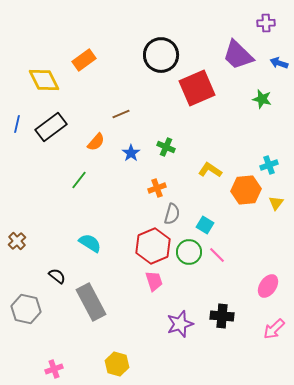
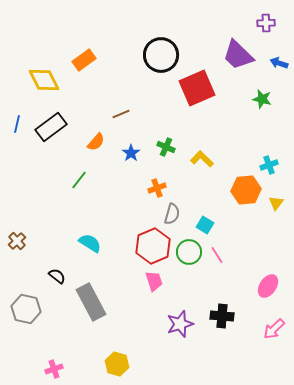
yellow L-shape: moved 8 px left, 11 px up; rotated 10 degrees clockwise
pink line: rotated 12 degrees clockwise
